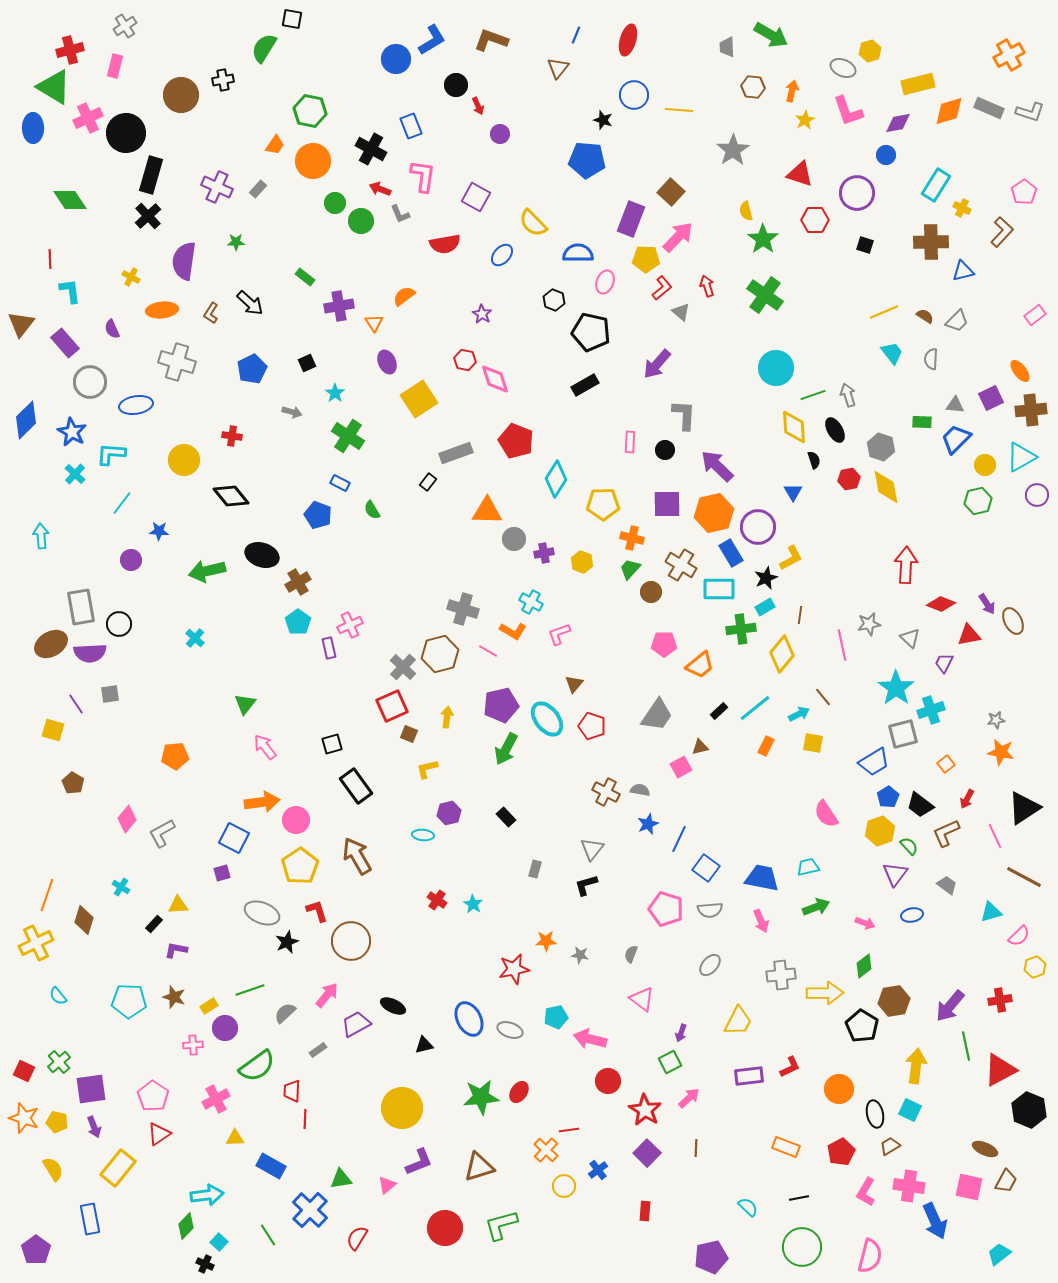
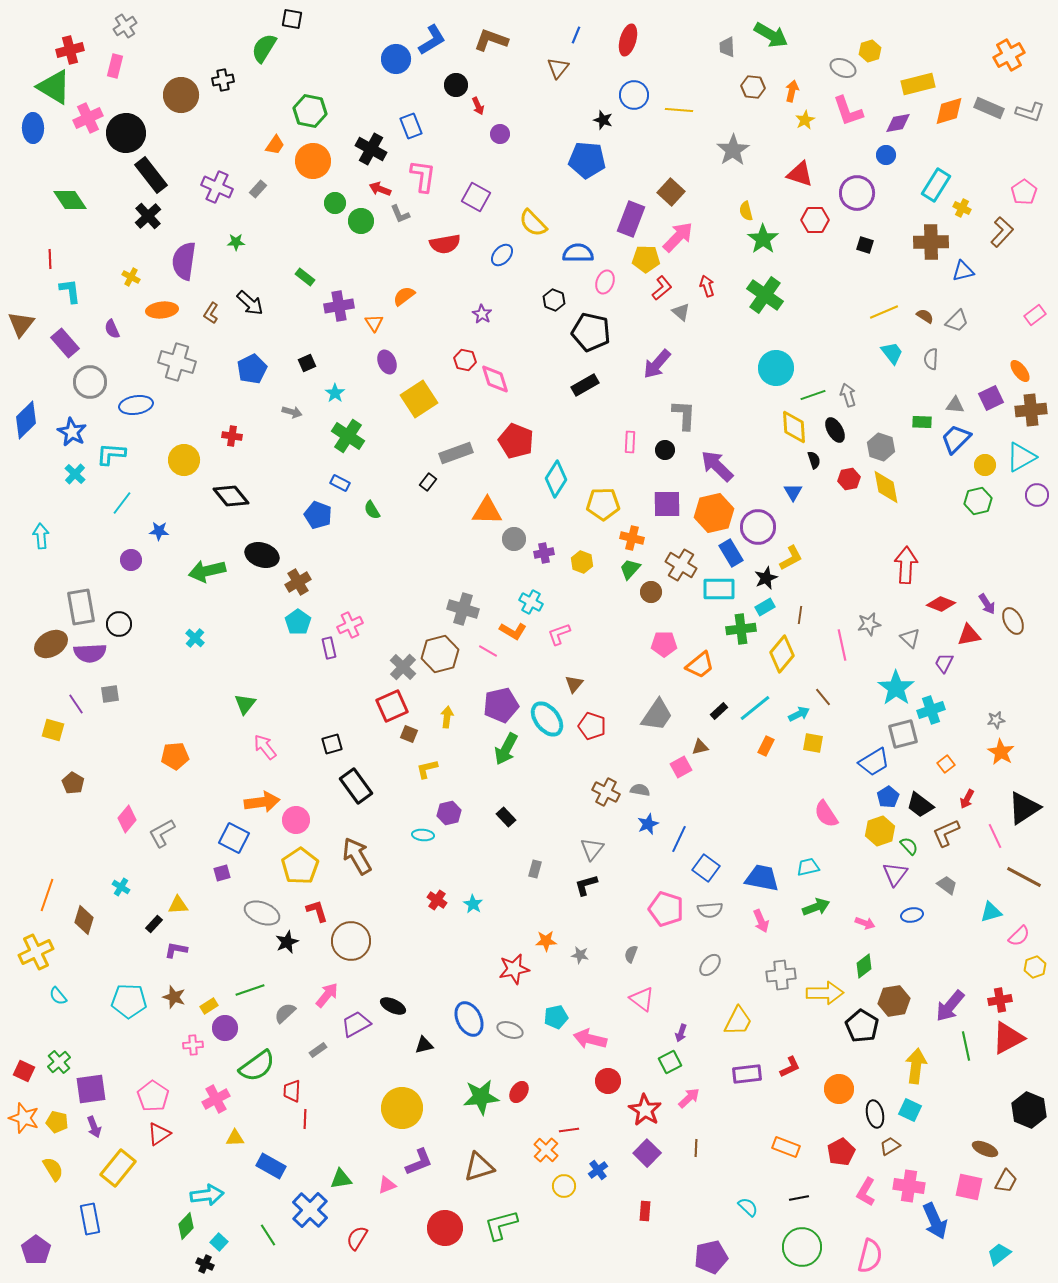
black rectangle at (151, 175): rotated 54 degrees counterclockwise
orange star at (1001, 752): rotated 20 degrees clockwise
yellow cross at (36, 943): moved 9 px down
red triangle at (1000, 1070): moved 8 px right, 32 px up
purple rectangle at (749, 1076): moved 2 px left, 2 px up
pink triangle at (387, 1185): rotated 18 degrees clockwise
